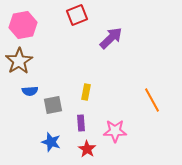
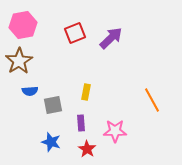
red square: moved 2 px left, 18 px down
